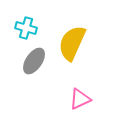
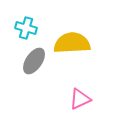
yellow semicircle: rotated 63 degrees clockwise
